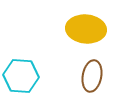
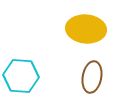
brown ellipse: moved 1 px down
